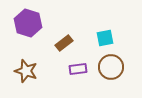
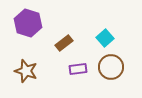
cyan square: rotated 30 degrees counterclockwise
